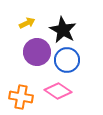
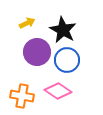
orange cross: moved 1 px right, 1 px up
